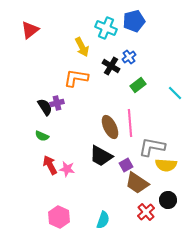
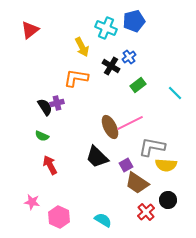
pink line: rotated 68 degrees clockwise
black trapezoid: moved 4 px left, 1 px down; rotated 15 degrees clockwise
pink star: moved 35 px left, 33 px down
cyan semicircle: rotated 78 degrees counterclockwise
